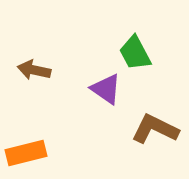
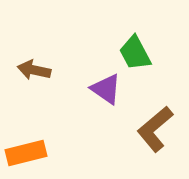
brown L-shape: rotated 66 degrees counterclockwise
